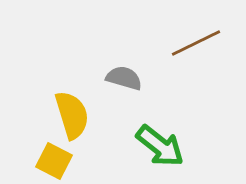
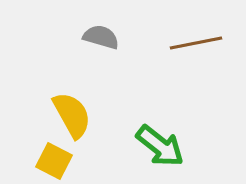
brown line: rotated 15 degrees clockwise
gray semicircle: moved 23 px left, 41 px up
yellow semicircle: rotated 12 degrees counterclockwise
